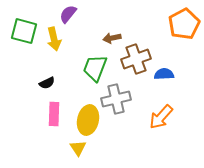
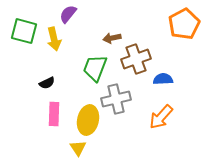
blue semicircle: moved 1 px left, 5 px down
